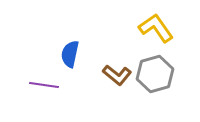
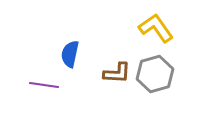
brown L-shape: moved 2 px up; rotated 36 degrees counterclockwise
